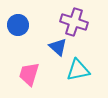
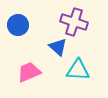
cyan triangle: rotated 15 degrees clockwise
pink trapezoid: moved 2 px up; rotated 50 degrees clockwise
